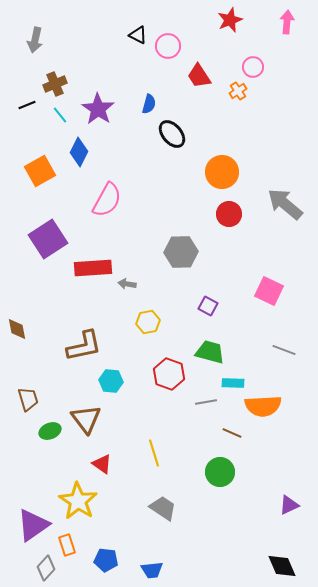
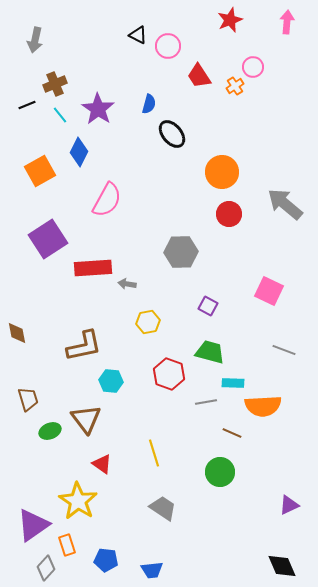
orange cross at (238, 91): moved 3 px left, 5 px up
brown diamond at (17, 329): moved 4 px down
